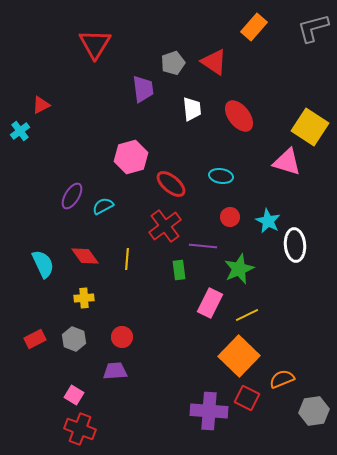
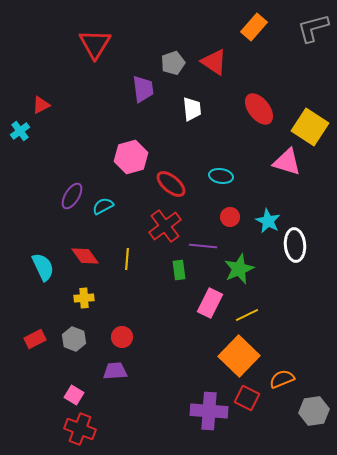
red ellipse at (239, 116): moved 20 px right, 7 px up
cyan semicircle at (43, 264): moved 3 px down
